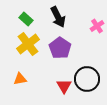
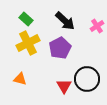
black arrow: moved 7 px right, 4 px down; rotated 20 degrees counterclockwise
yellow cross: moved 1 px up; rotated 10 degrees clockwise
purple pentagon: rotated 10 degrees clockwise
orange triangle: rotated 24 degrees clockwise
